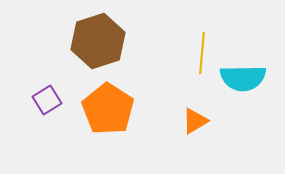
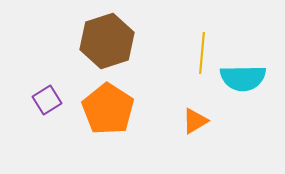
brown hexagon: moved 9 px right
